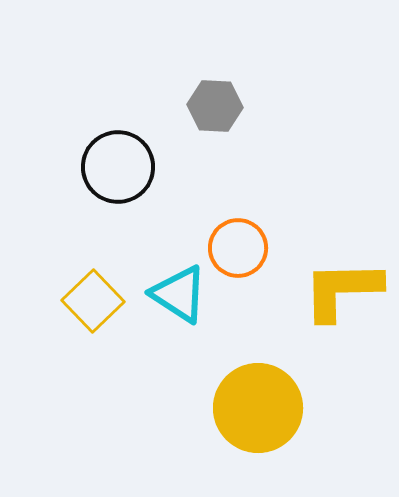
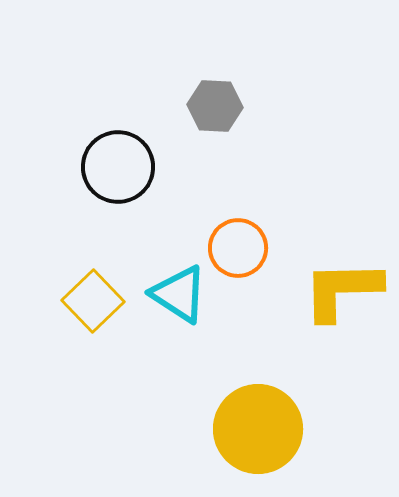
yellow circle: moved 21 px down
